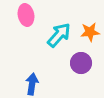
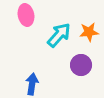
orange star: moved 1 px left
purple circle: moved 2 px down
